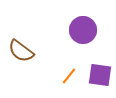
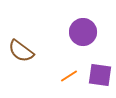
purple circle: moved 2 px down
orange line: rotated 18 degrees clockwise
